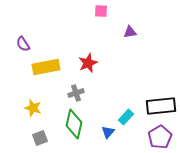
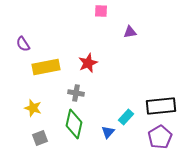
gray cross: rotated 28 degrees clockwise
